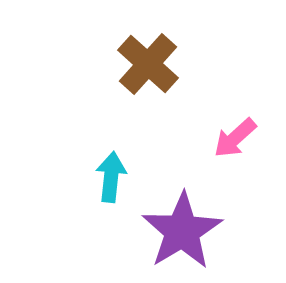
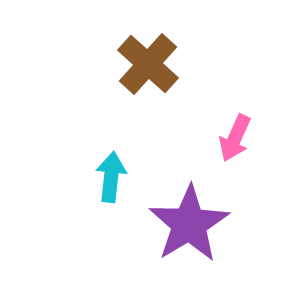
pink arrow: rotated 24 degrees counterclockwise
purple star: moved 7 px right, 7 px up
